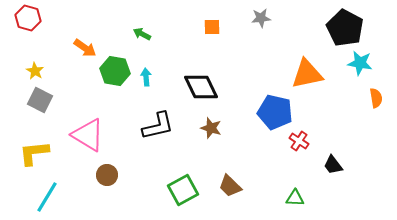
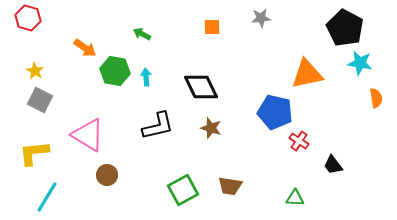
brown trapezoid: rotated 35 degrees counterclockwise
